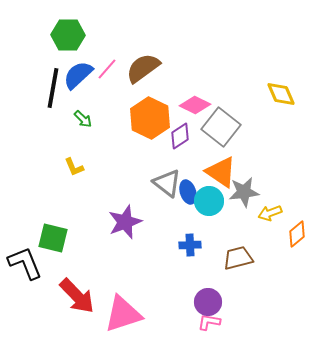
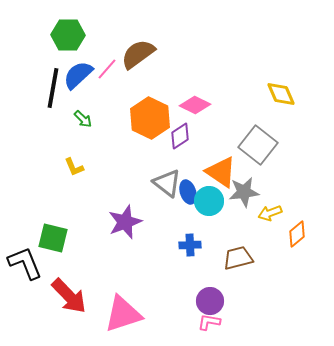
brown semicircle: moved 5 px left, 14 px up
gray square: moved 37 px right, 18 px down
red arrow: moved 8 px left
purple circle: moved 2 px right, 1 px up
